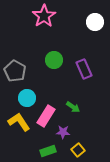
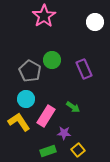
green circle: moved 2 px left
gray pentagon: moved 15 px right
cyan circle: moved 1 px left, 1 px down
purple star: moved 1 px right, 1 px down
